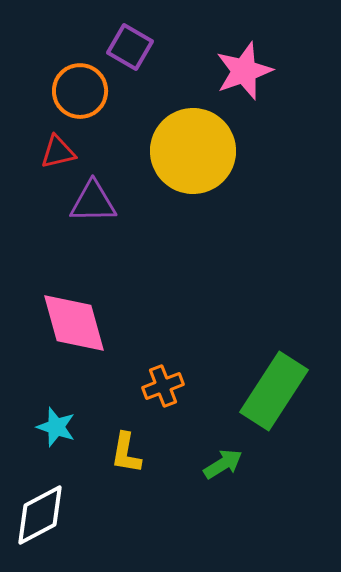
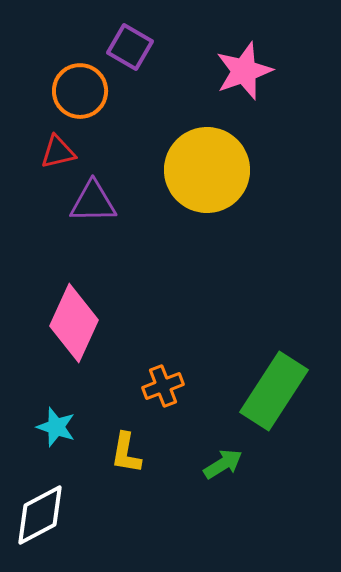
yellow circle: moved 14 px right, 19 px down
pink diamond: rotated 40 degrees clockwise
